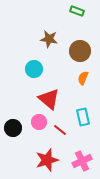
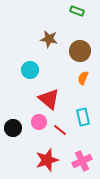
cyan circle: moved 4 px left, 1 px down
